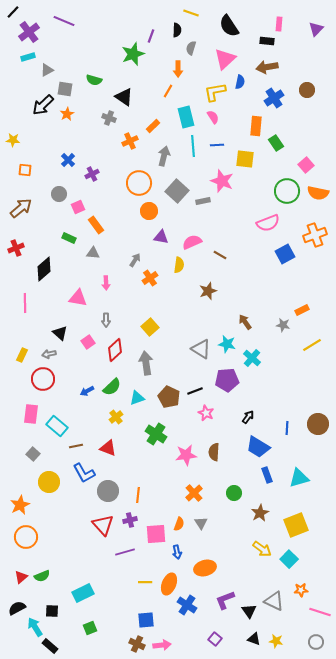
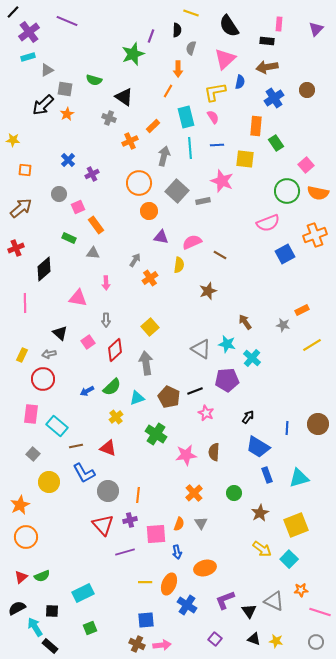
purple line at (64, 21): moved 3 px right
cyan line at (193, 146): moved 3 px left, 2 px down
